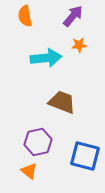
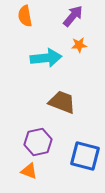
orange triangle: rotated 18 degrees counterclockwise
